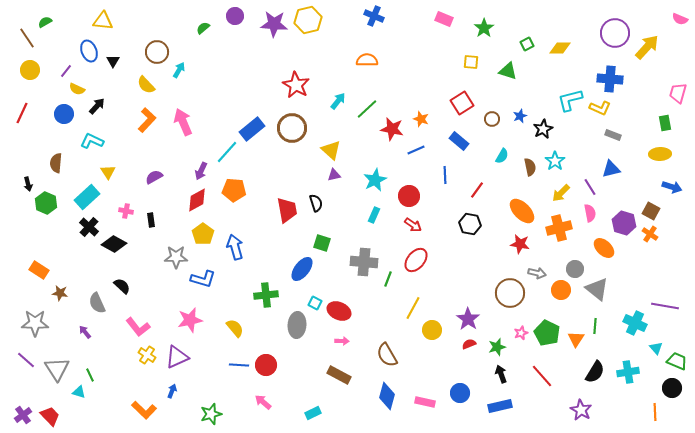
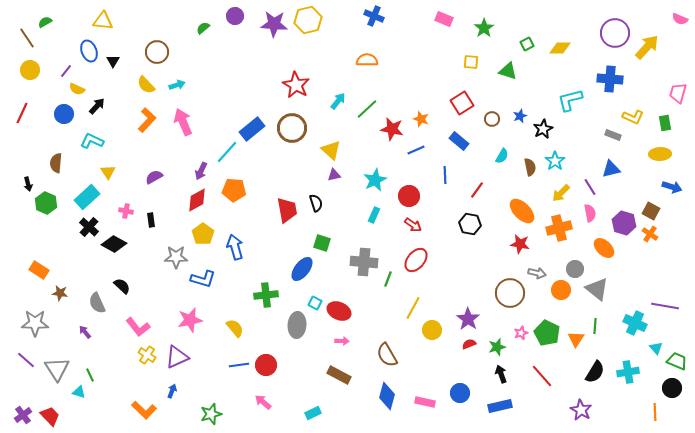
cyan arrow at (179, 70): moved 2 px left, 15 px down; rotated 42 degrees clockwise
yellow L-shape at (600, 108): moved 33 px right, 9 px down
blue line at (239, 365): rotated 12 degrees counterclockwise
